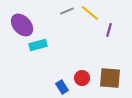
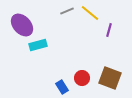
brown square: rotated 15 degrees clockwise
